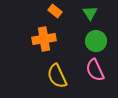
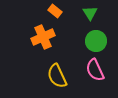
orange cross: moved 1 px left, 2 px up; rotated 15 degrees counterclockwise
